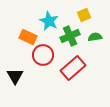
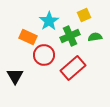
cyan star: rotated 12 degrees clockwise
red circle: moved 1 px right
